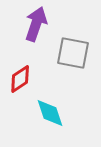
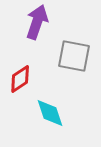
purple arrow: moved 1 px right, 2 px up
gray square: moved 1 px right, 3 px down
